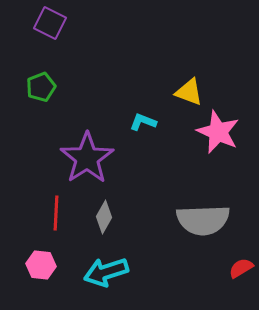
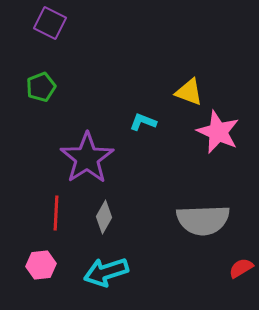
pink hexagon: rotated 12 degrees counterclockwise
